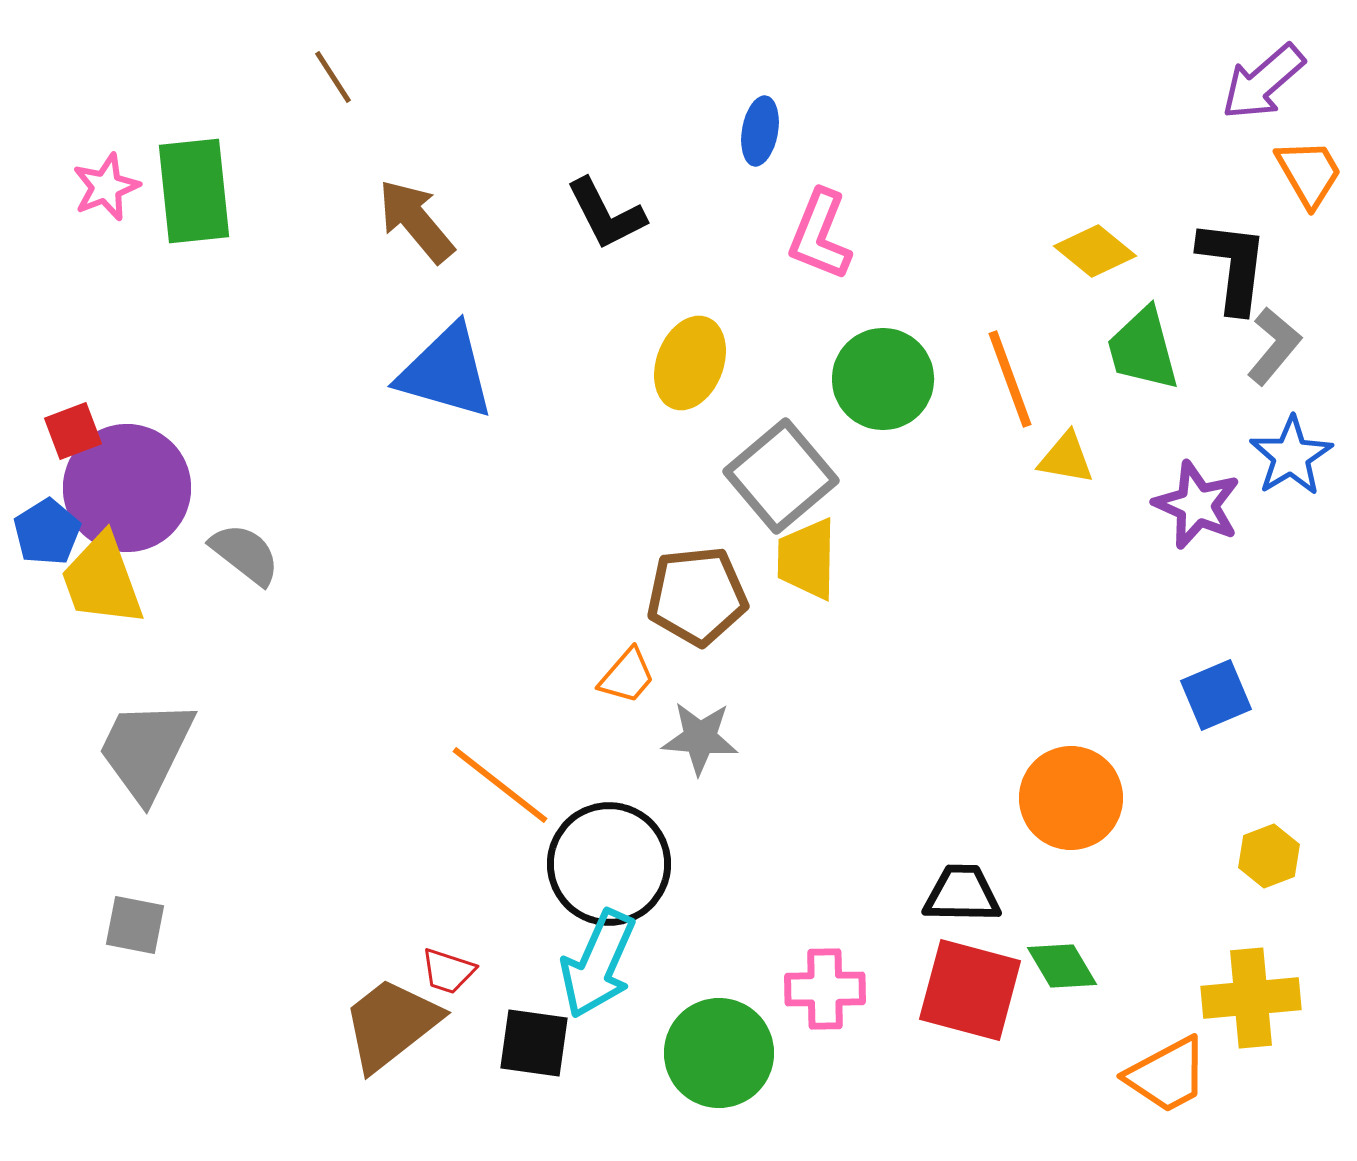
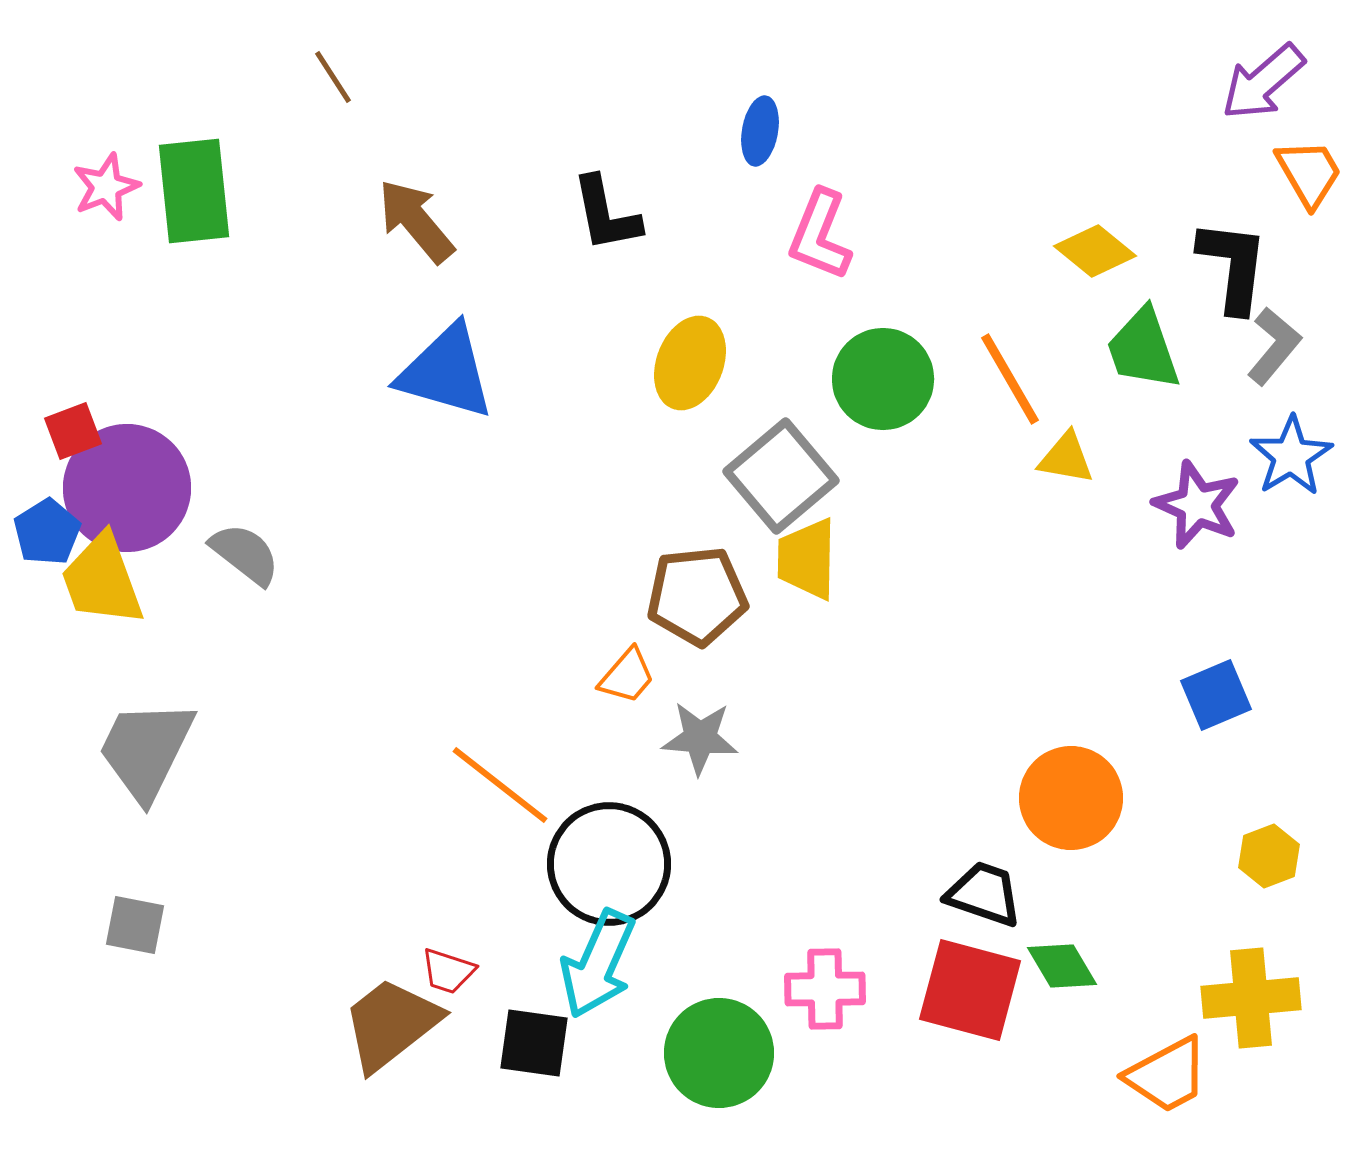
black L-shape at (606, 214): rotated 16 degrees clockwise
green trapezoid at (1143, 349): rotated 4 degrees counterclockwise
orange line at (1010, 379): rotated 10 degrees counterclockwise
black trapezoid at (962, 894): moved 22 px right; rotated 18 degrees clockwise
